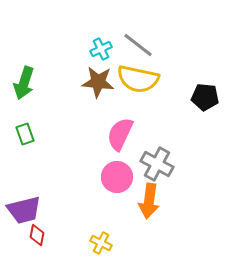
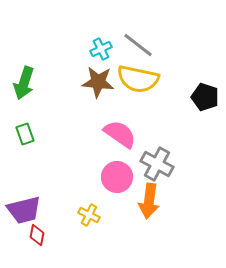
black pentagon: rotated 12 degrees clockwise
pink semicircle: rotated 100 degrees clockwise
yellow cross: moved 12 px left, 28 px up
